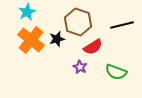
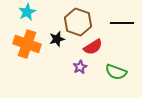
black line: moved 2 px up; rotated 15 degrees clockwise
orange cross: moved 4 px left, 4 px down; rotated 20 degrees counterclockwise
purple star: rotated 16 degrees clockwise
